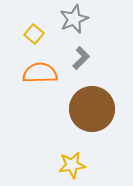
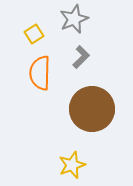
yellow square: rotated 18 degrees clockwise
gray L-shape: moved 1 px up
orange semicircle: rotated 88 degrees counterclockwise
yellow star: rotated 12 degrees counterclockwise
